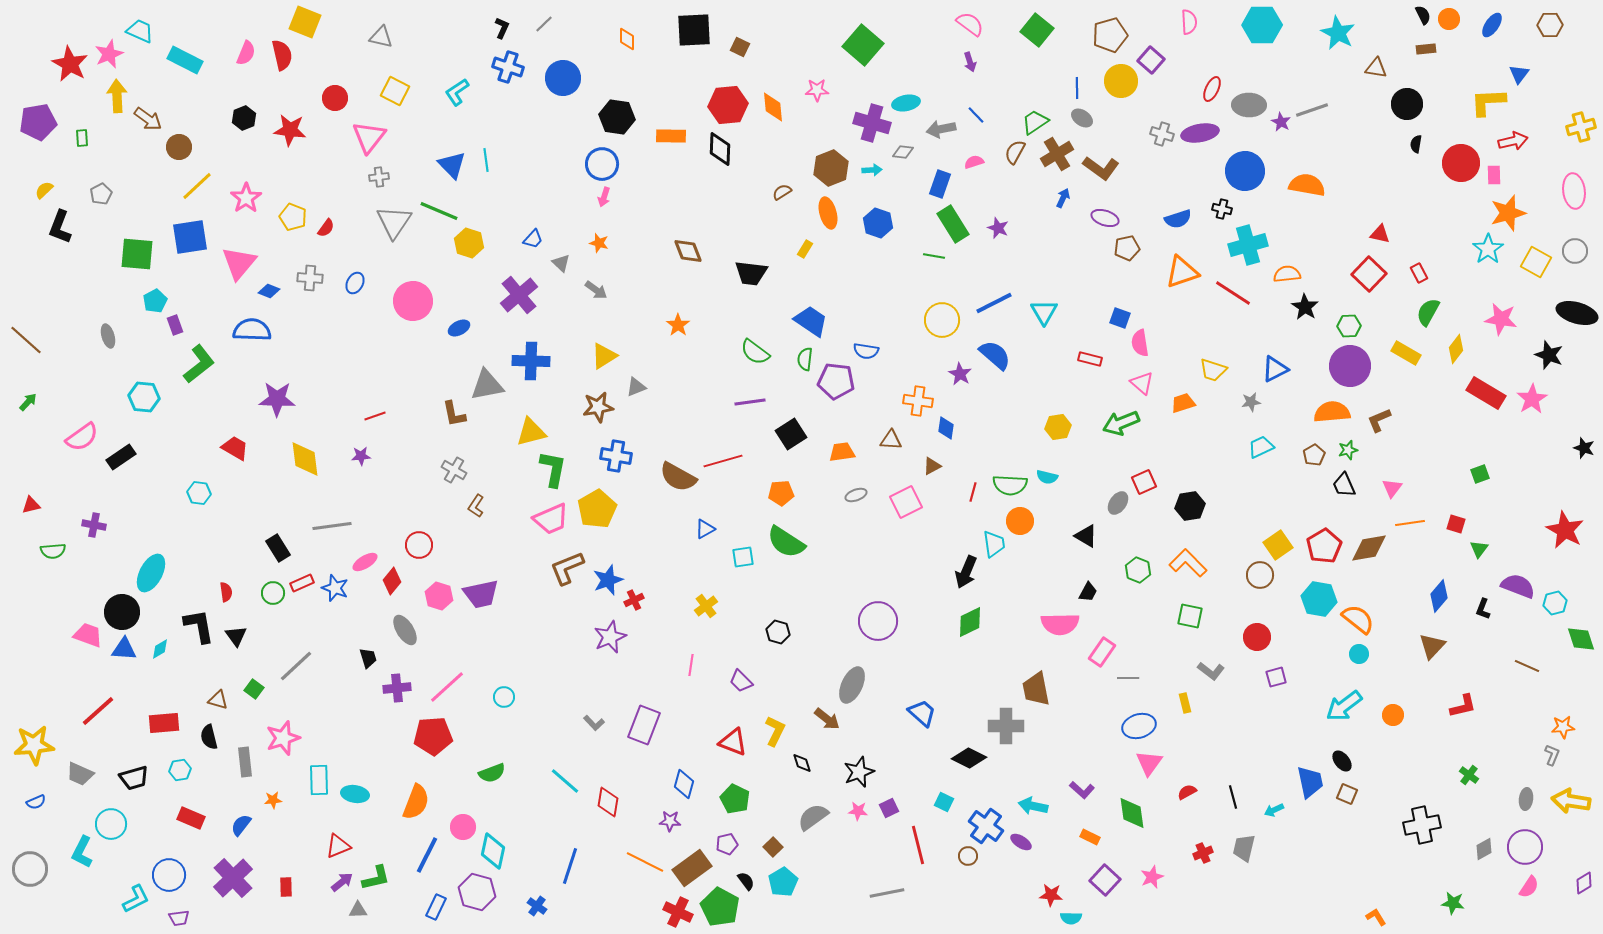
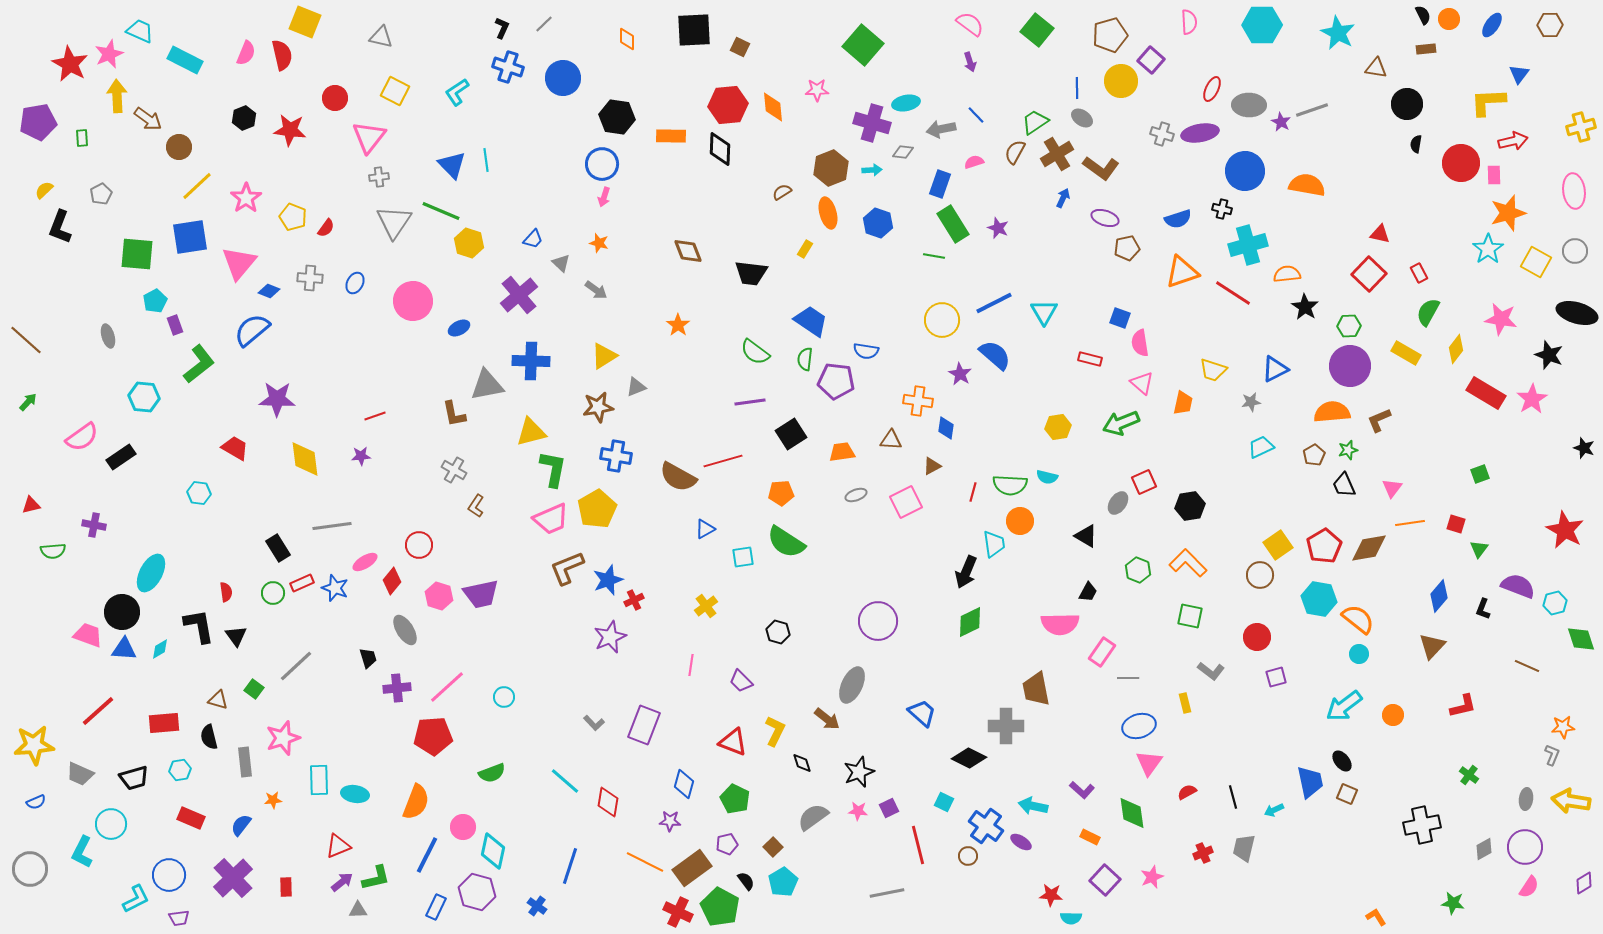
green line at (439, 211): moved 2 px right
blue semicircle at (252, 330): rotated 42 degrees counterclockwise
orange trapezoid at (1183, 403): rotated 120 degrees clockwise
